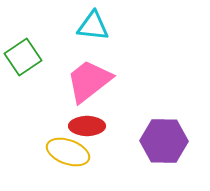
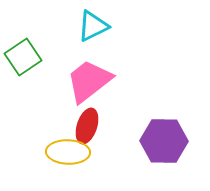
cyan triangle: rotated 32 degrees counterclockwise
red ellipse: rotated 72 degrees counterclockwise
yellow ellipse: rotated 18 degrees counterclockwise
